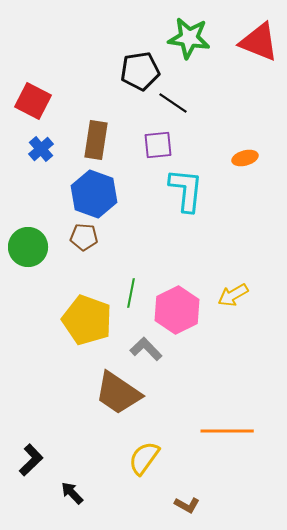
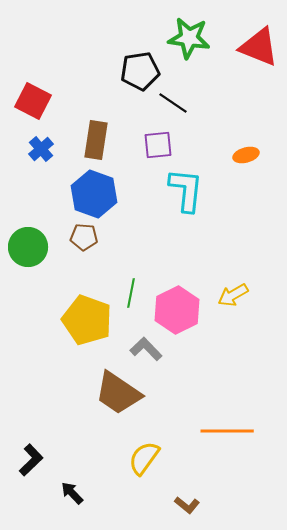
red triangle: moved 5 px down
orange ellipse: moved 1 px right, 3 px up
brown L-shape: rotated 10 degrees clockwise
